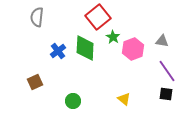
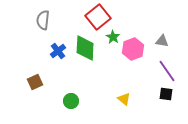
gray semicircle: moved 6 px right, 3 px down
green circle: moved 2 px left
